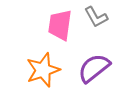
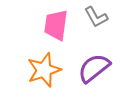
pink trapezoid: moved 4 px left
orange star: moved 1 px right
